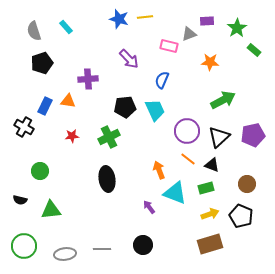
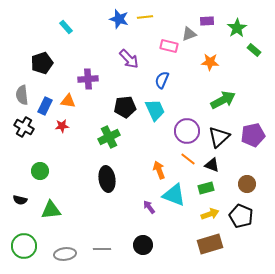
gray semicircle at (34, 31): moved 12 px left, 64 px down; rotated 12 degrees clockwise
red star at (72, 136): moved 10 px left, 10 px up
cyan triangle at (175, 193): moved 1 px left, 2 px down
